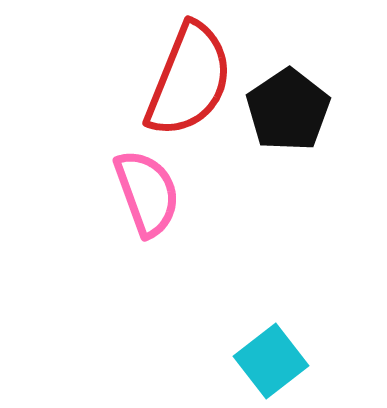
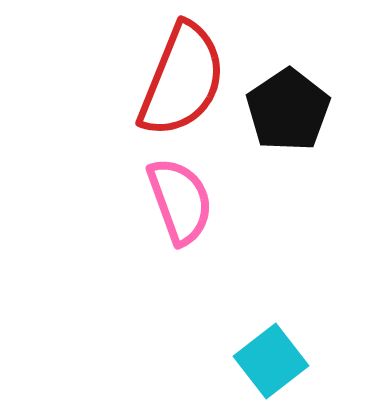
red semicircle: moved 7 px left
pink semicircle: moved 33 px right, 8 px down
